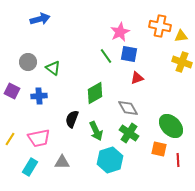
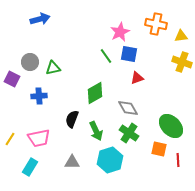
orange cross: moved 4 px left, 2 px up
gray circle: moved 2 px right
green triangle: rotated 49 degrees counterclockwise
purple square: moved 12 px up
gray triangle: moved 10 px right
